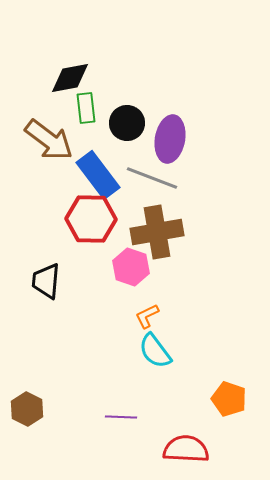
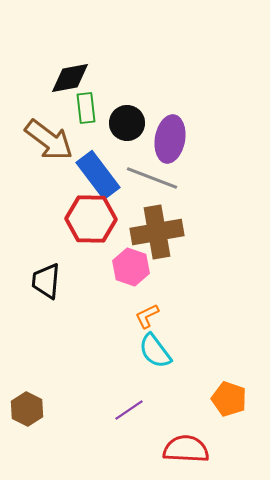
purple line: moved 8 px right, 7 px up; rotated 36 degrees counterclockwise
